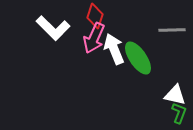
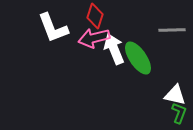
white L-shape: rotated 24 degrees clockwise
pink arrow: rotated 52 degrees clockwise
